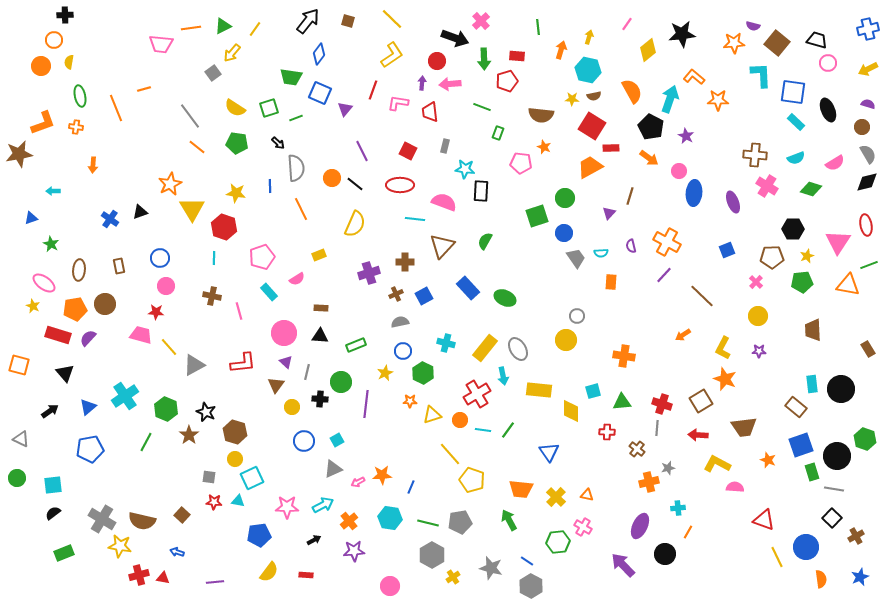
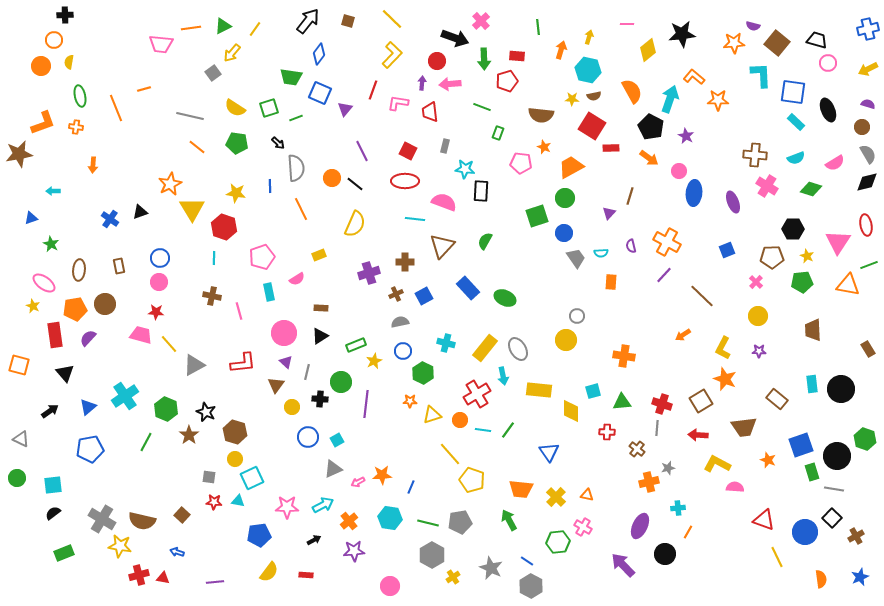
pink line at (627, 24): rotated 56 degrees clockwise
yellow L-shape at (392, 55): rotated 12 degrees counterclockwise
gray line at (190, 116): rotated 40 degrees counterclockwise
orange trapezoid at (590, 167): moved 19 px left
red ellipse at (400, 185): moved 5 px right, 4 px up
yellow star at (807, 256): rotated 24 degrees counterclockwise
pink circle at (166, 286): moved 7 px left, 4 px up
cyan rectangle at (269, 292): rotated 30 degrees clockwise
red rectangle at (58, 335): moved 3 px left; rotated 65 degrees clockwise
black triangle at (320, 336): rotated 36 degrees counterclockwise
yellow line at (169, 347): moved 3 px up
yellow star at (385, 373): moved 11 px left, 12 px up
brown rectangle at (796, 407): moved 19 px left, 8 px up
blue circle at (304, 441): moved 4 px right, 4 px up
blue circle at (806, 547): moved 1 px left, 15 px up
gray star at (491, 568): rotated 10 degrees clockwise
